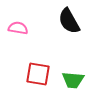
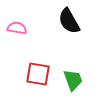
pink semicircle: moved 1 px left
green trapezoid: rotated 115 degrees counterclockwise
